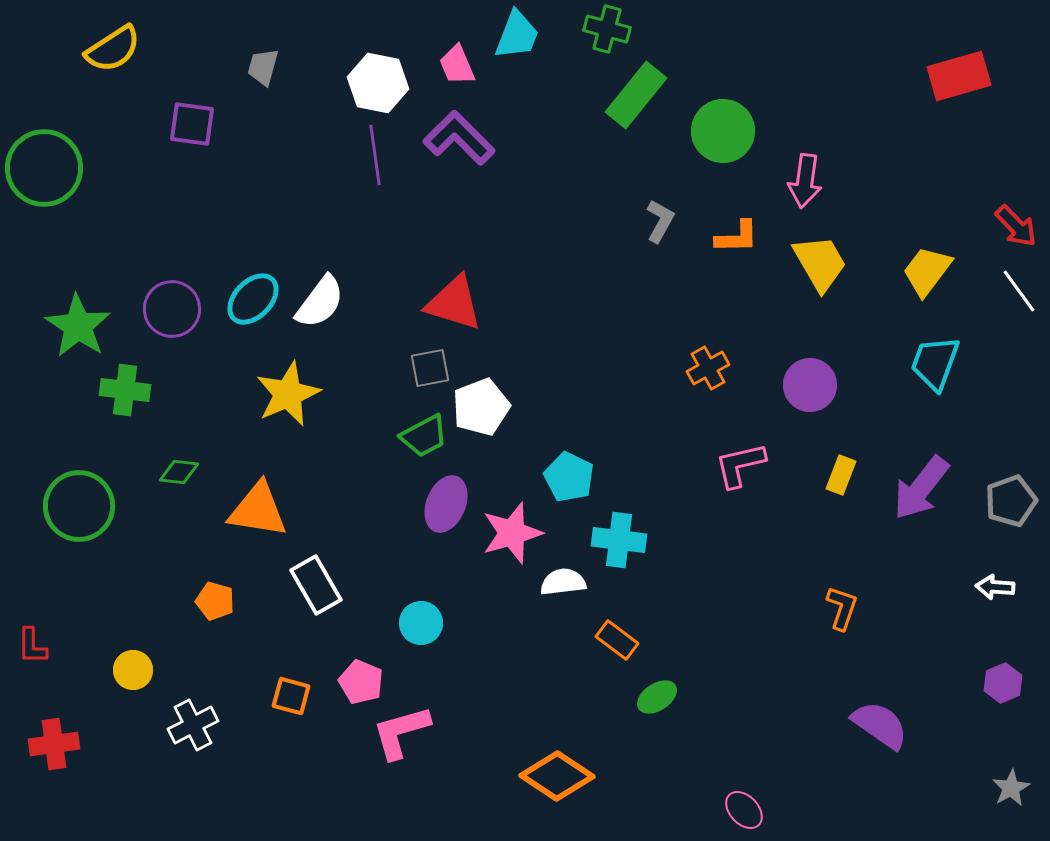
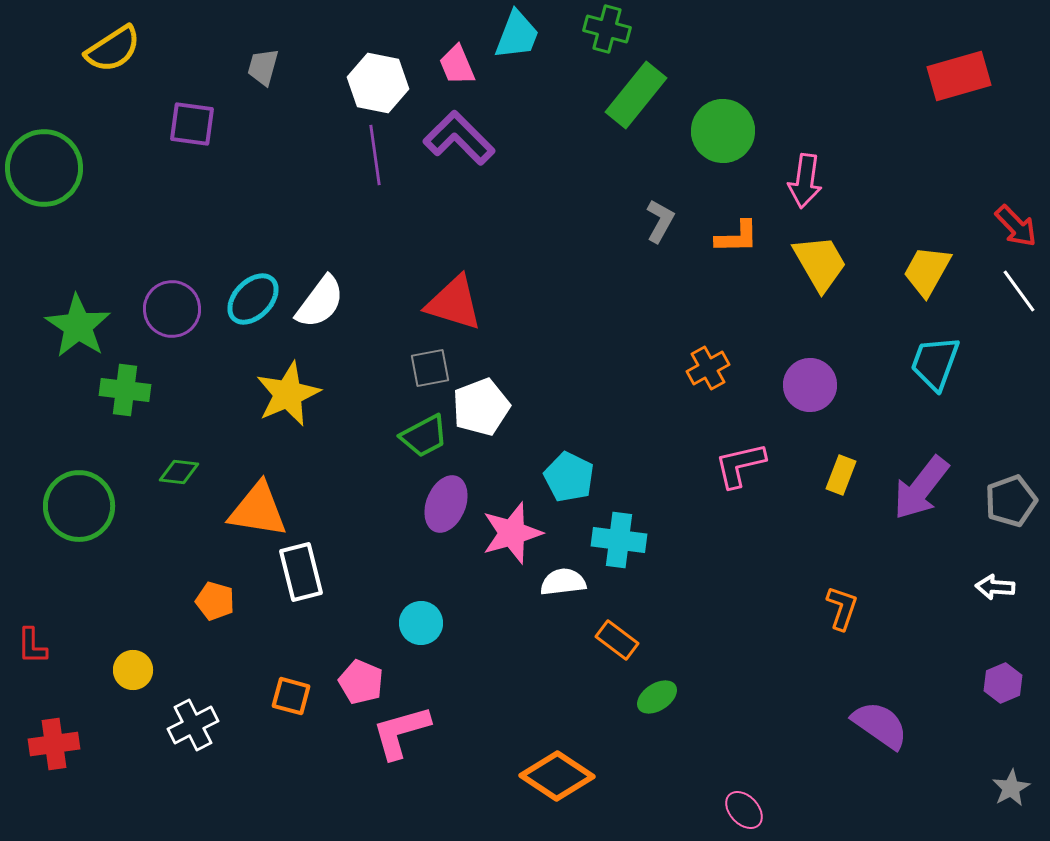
yellow trapezoid at (927, 271): rotated 8 degrees counterclockwise
white rectangle at (316, 585): moved 15 px left, 13 px up; rotated 16 degrees clockwise
